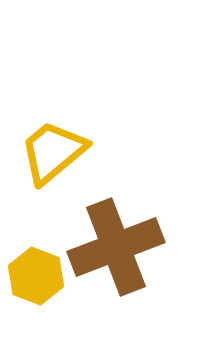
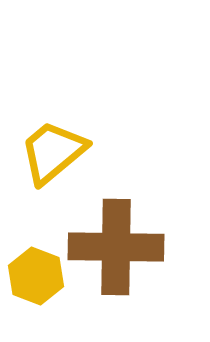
brown cross: rotated 22 degrees clockwise
